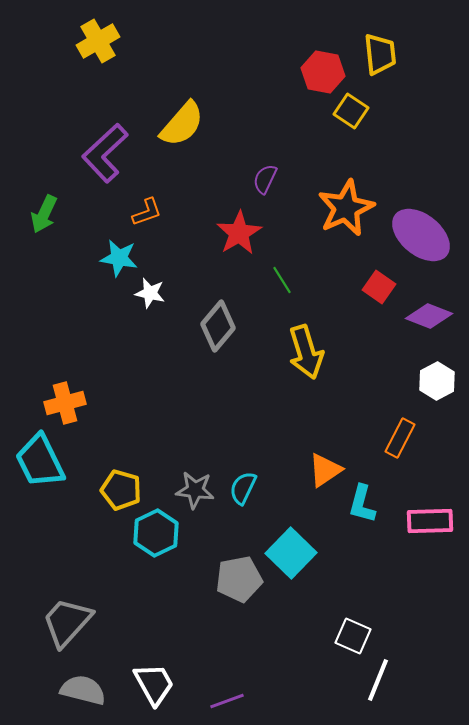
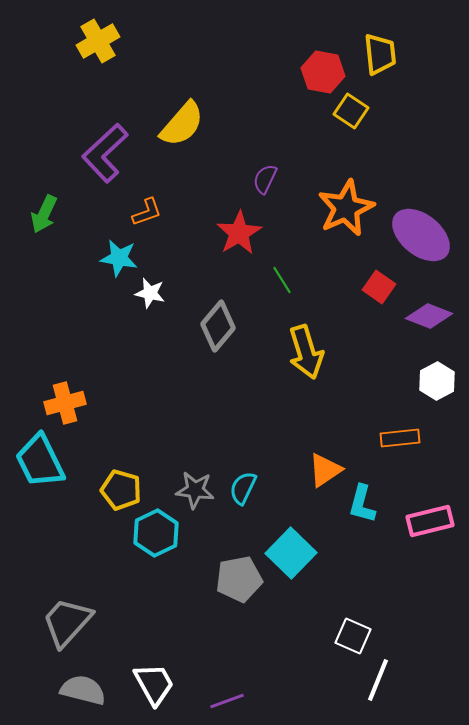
orange rectangle: rotated 57 degrees clockwise
pink rectangle: rotated 12 degrees counterclockwise
